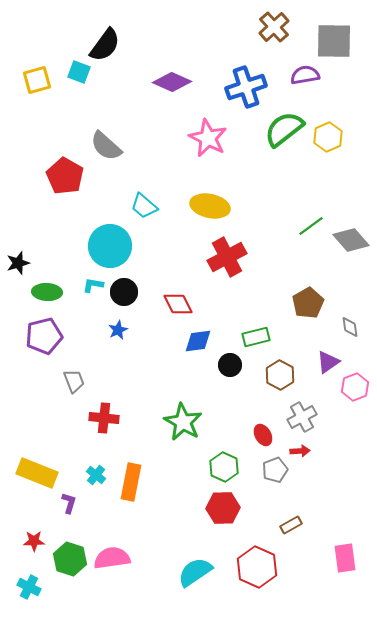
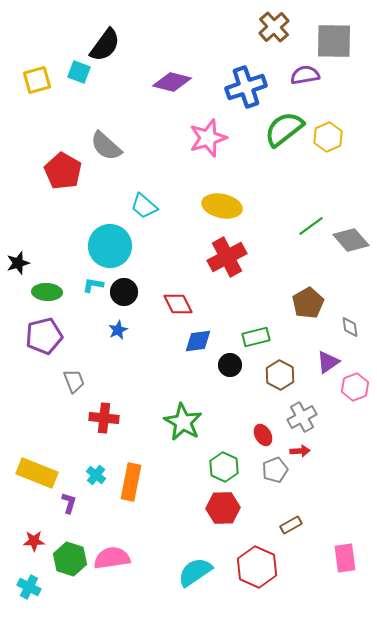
purple diamond at (172, 82): rotated 9 degrees counterclockwise
pink star at (208, 138): rotated 27 degrees clockwise
red pentagon at (65, 176): moved 2 px left, 5 px up
yellow ellipse at (210, 206): moved 12 px right
